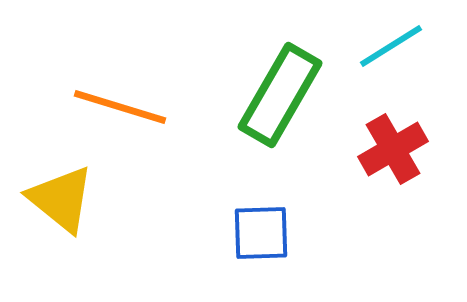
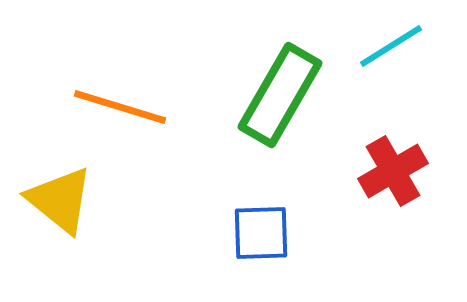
red cross: moved 22 px down
yellow triangle: moved 1 px left, 1 px down
